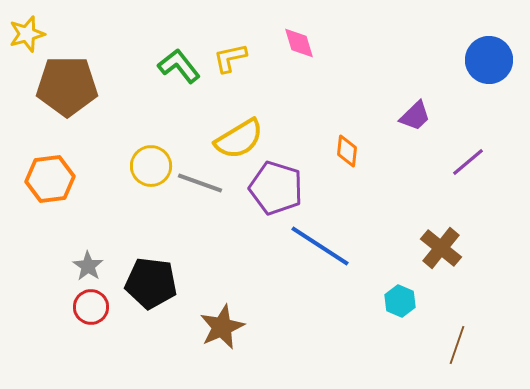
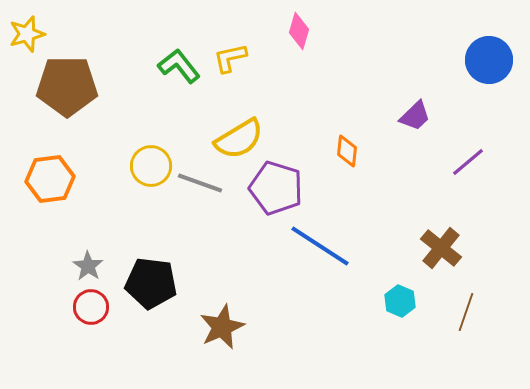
pink diamond: moved 12 px up; rotated 33 degrees clockwise
brown line: moved 9 px right, 33 px up
